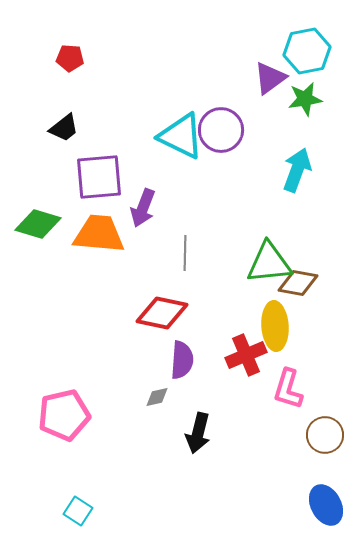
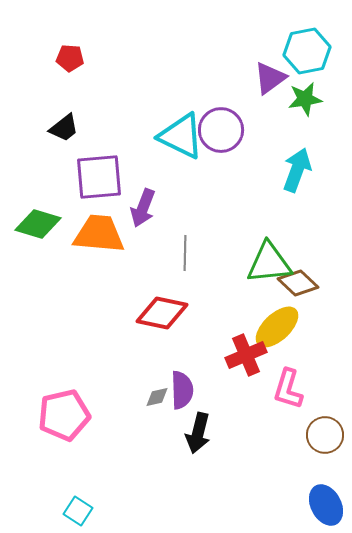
brown diamond: rotated 33 degrees clockwise
yellow ellipse: moved 2 px right, 1 px down; rotated 51 degrees clockwise
purple semicircle: moved 30 px down; rotated 6 degrees counterclockwise
